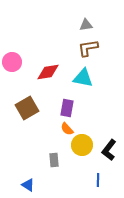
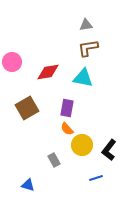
gray rectangle: rotated 24 degrees counterclockwise
blue line: moved 2 px left, 2 px up; rotated 72 degrees clockwise
blue triangle: rotated 16 degrees counterclockwise
